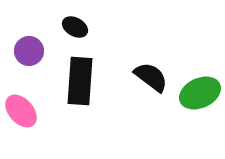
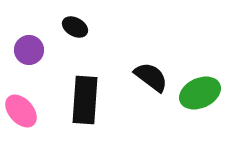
purple circle: moved 1 px up
black rectangle: moved 5 px right, 19 px down
